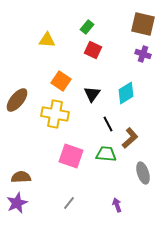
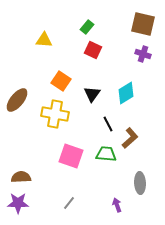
yellow triangle: moved 3 px left
gray ellipse: moved 3 px left, 10 px down; rotated 15 degrees clockwise
purple star: moved 1 px right; rotated 25 degrees clockwise
